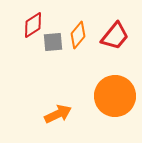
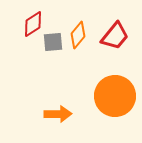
red diamond: moved 1 px up
orange arrow: rotated 24 degrees clockwise
